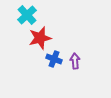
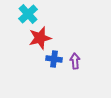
cyan cross: moved 1 px right, 1 px up
blue cross: rotated 14 degrees counterclockwise
